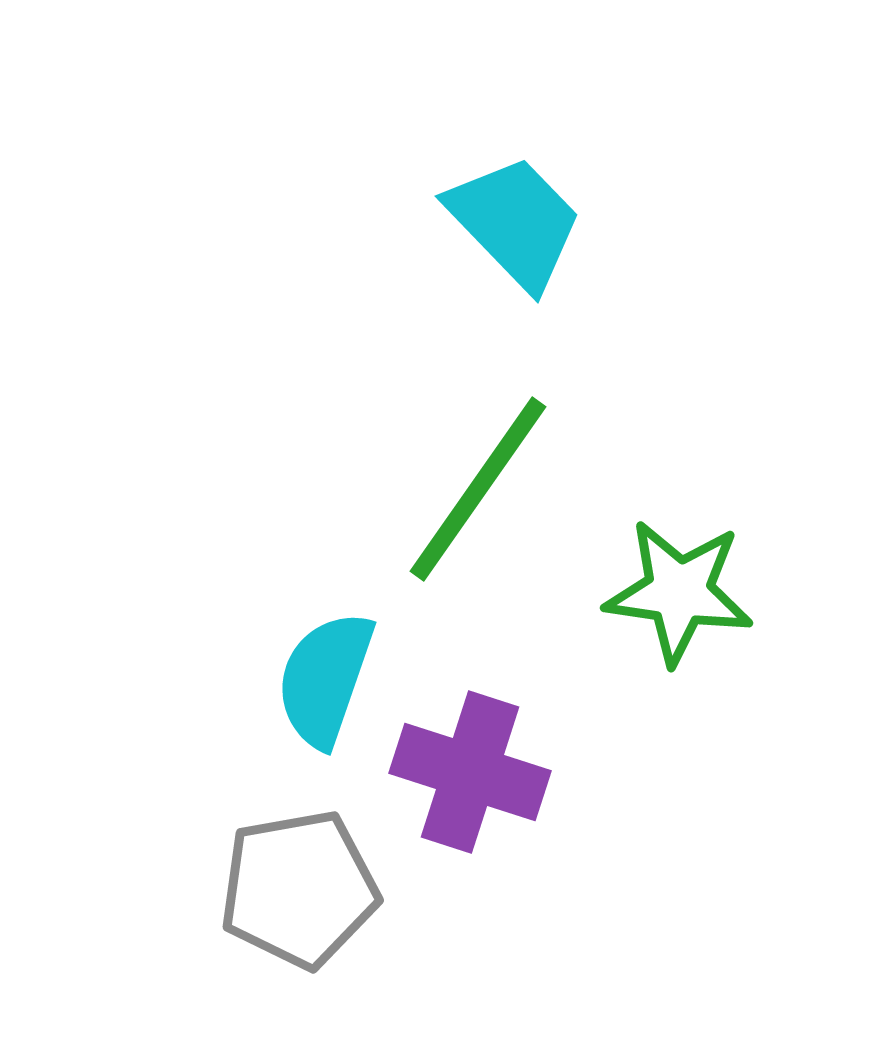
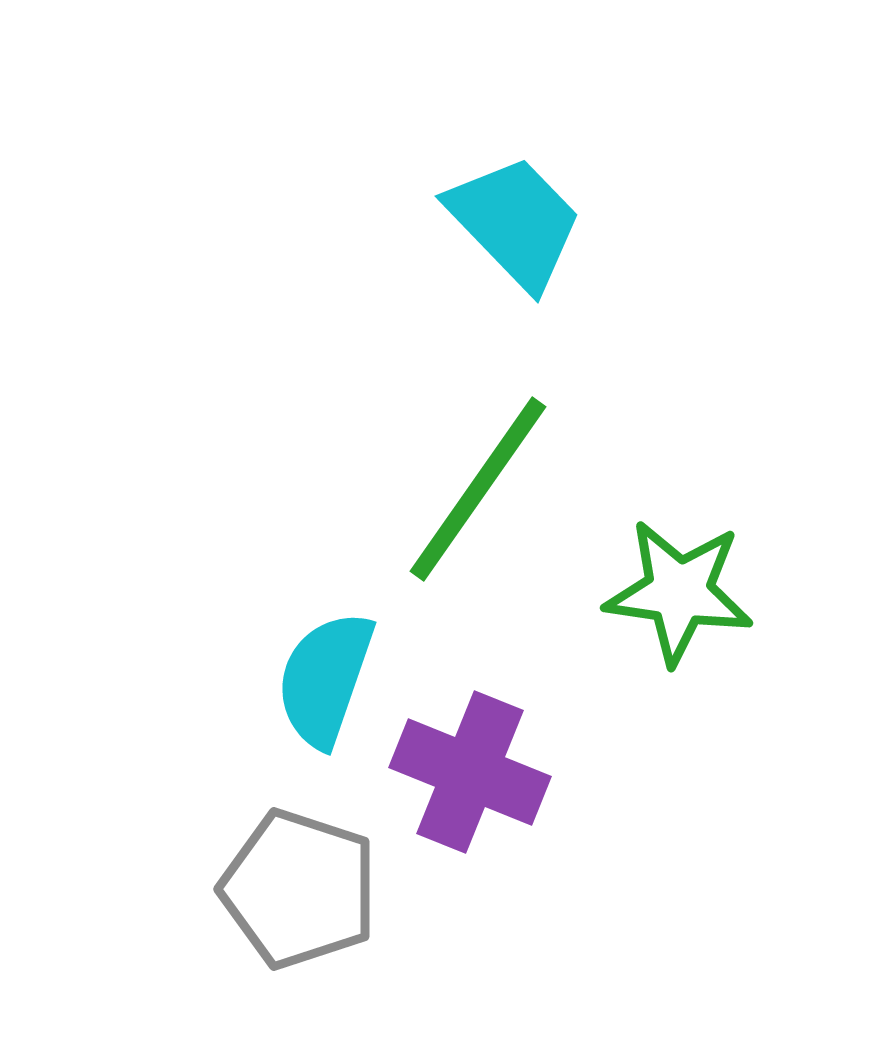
purple cross: rotated 4 degrees clockwise
gray pentagon: rotated 28 degrees clockwise
